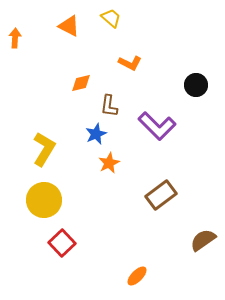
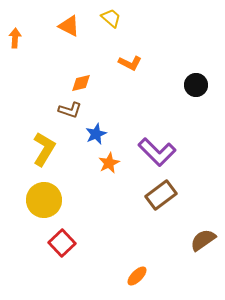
brown L-shape: moved 39 px left, 4 px down; rotated 80 degrees counterclockwise
purple L-shape: moved 26 px down
